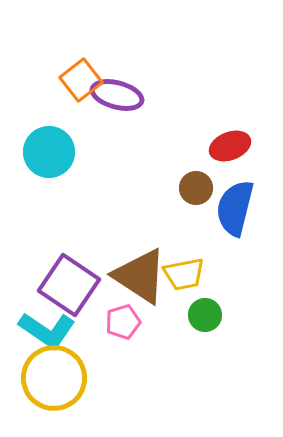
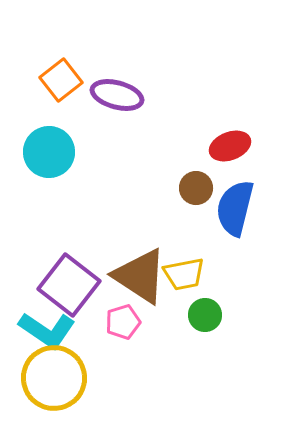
orange square: moved 20 px left
purple square: rotated 4 degrees clockwise
